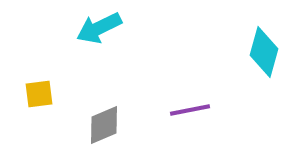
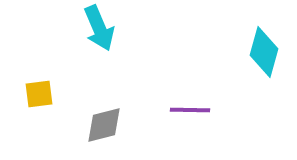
cyan arrow: rotated 87 degrees counterclockwise
purple line: rotated 12 degrees clockwise
gray diamond: rotated 9 degrees clockwise
